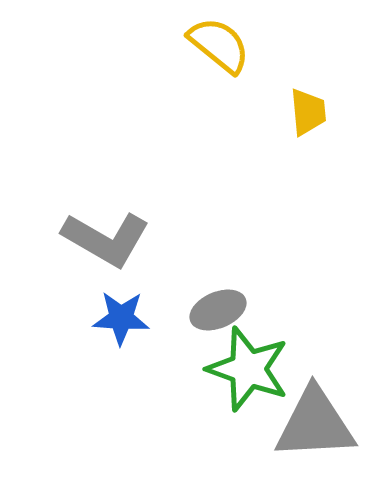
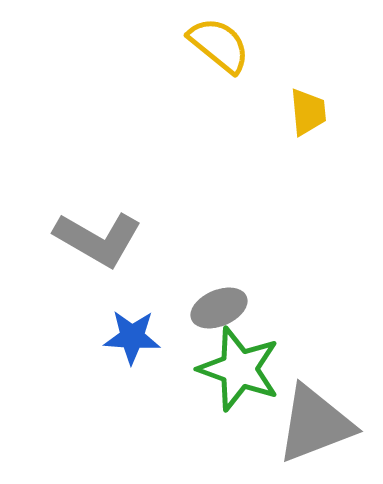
gray L-shape: moved 8 px left
gray ellipse: moved 1 px right, 2 px up
blue star: moved 11 px right, 19 px down
green star: moved 9 px left
gray triangle: rotated 18 degrees counterclockwise
